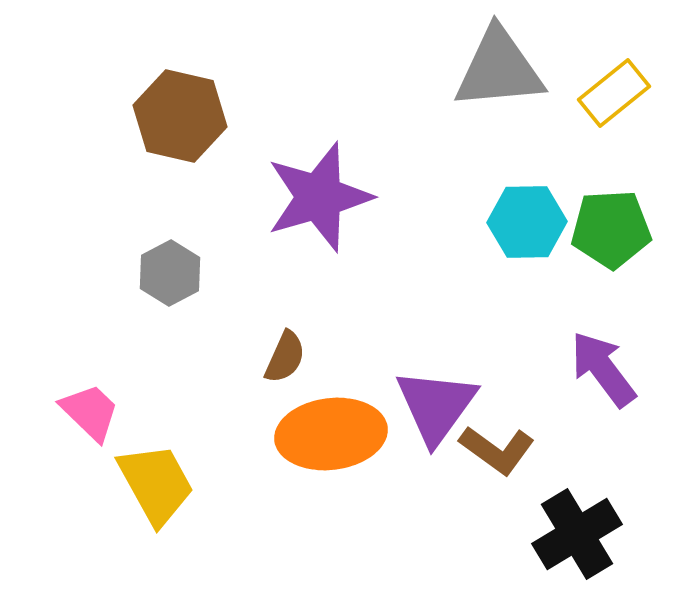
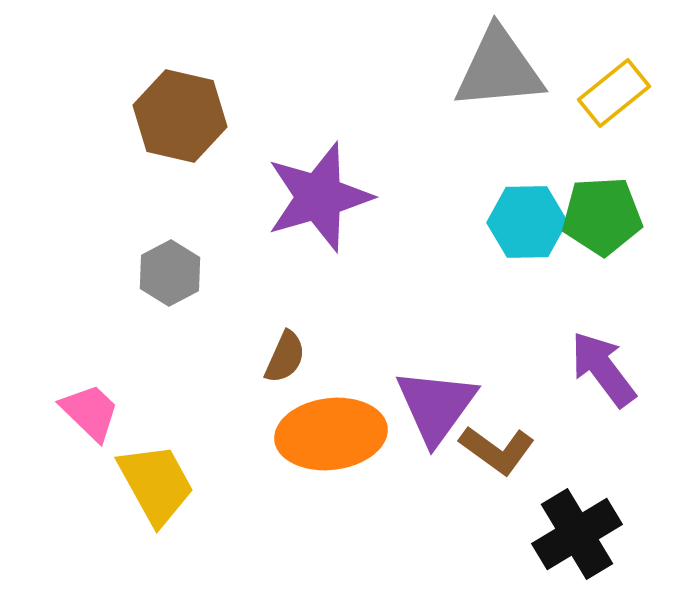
green pentagon: moved 9 px left, 13 px up
